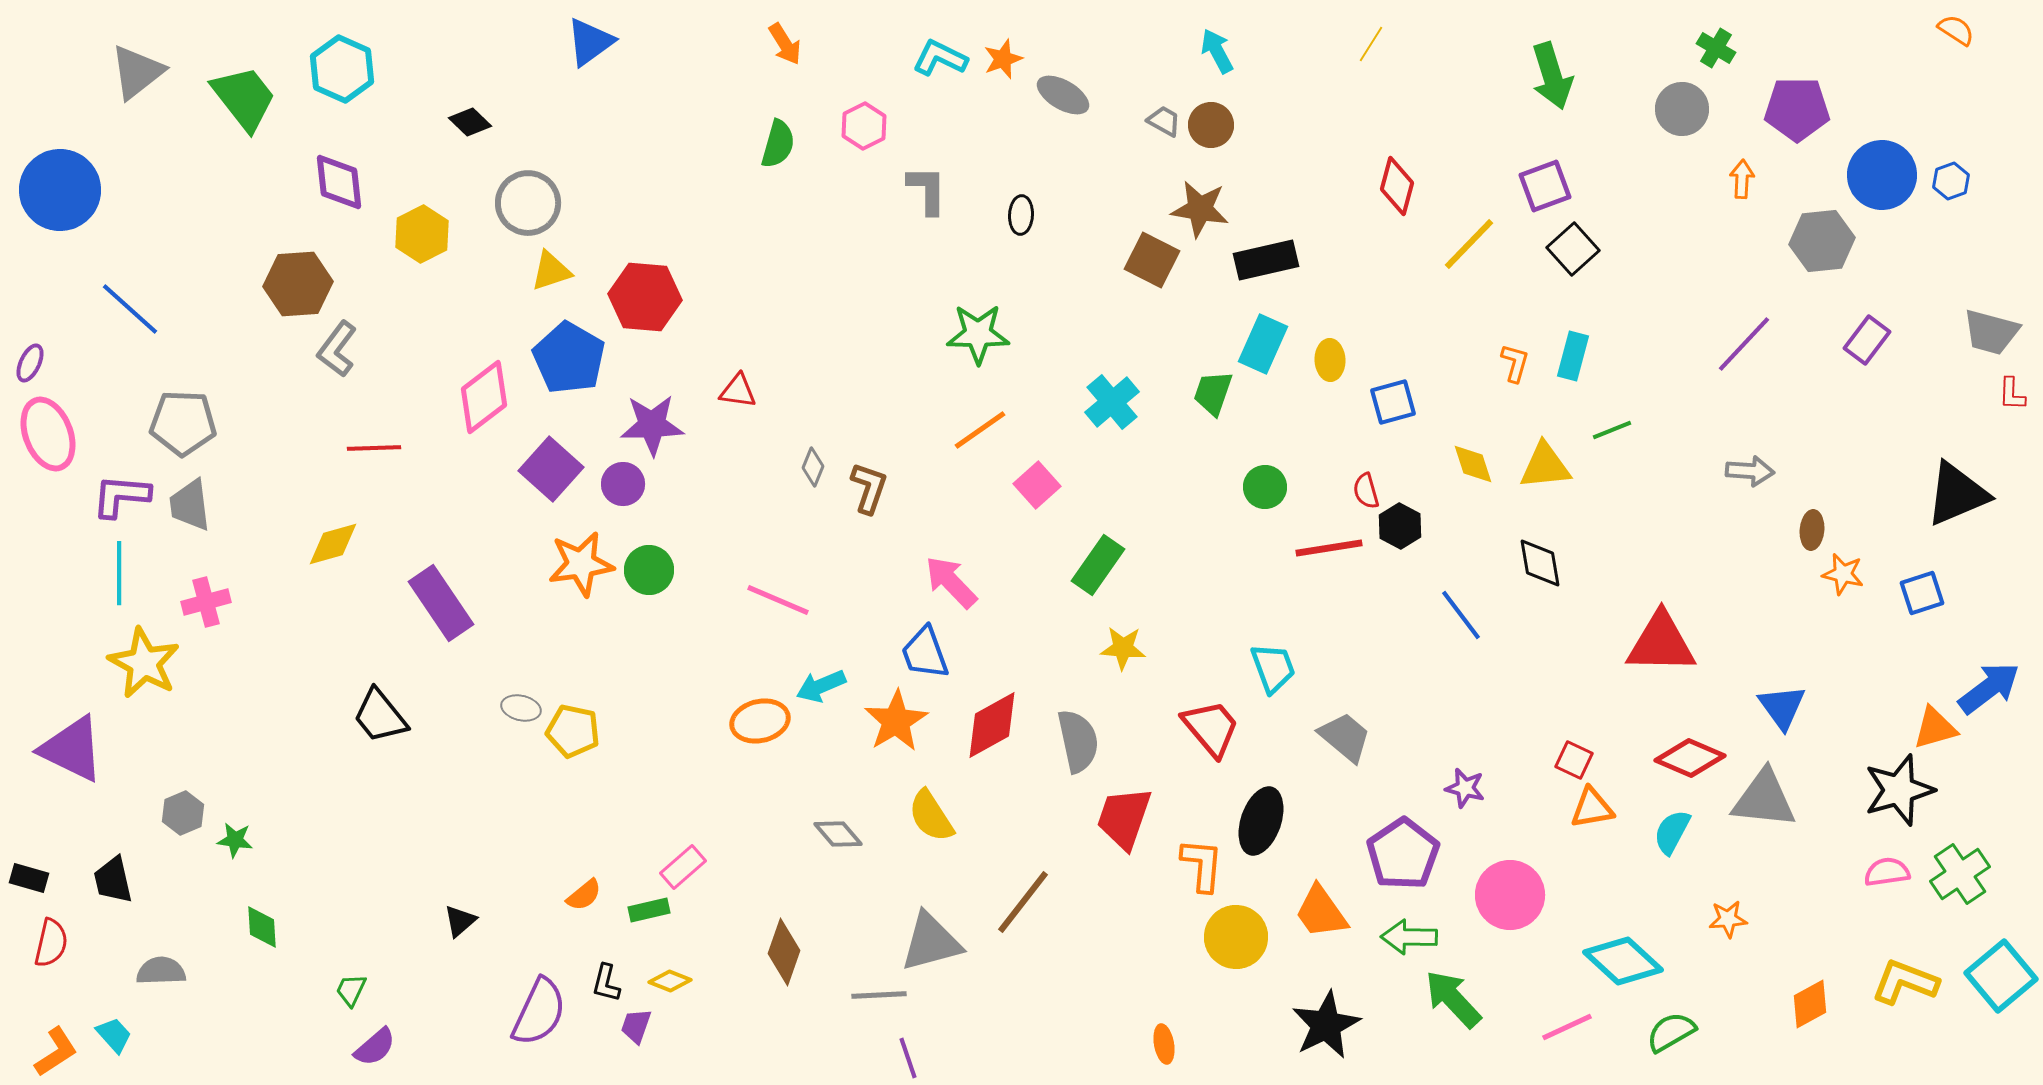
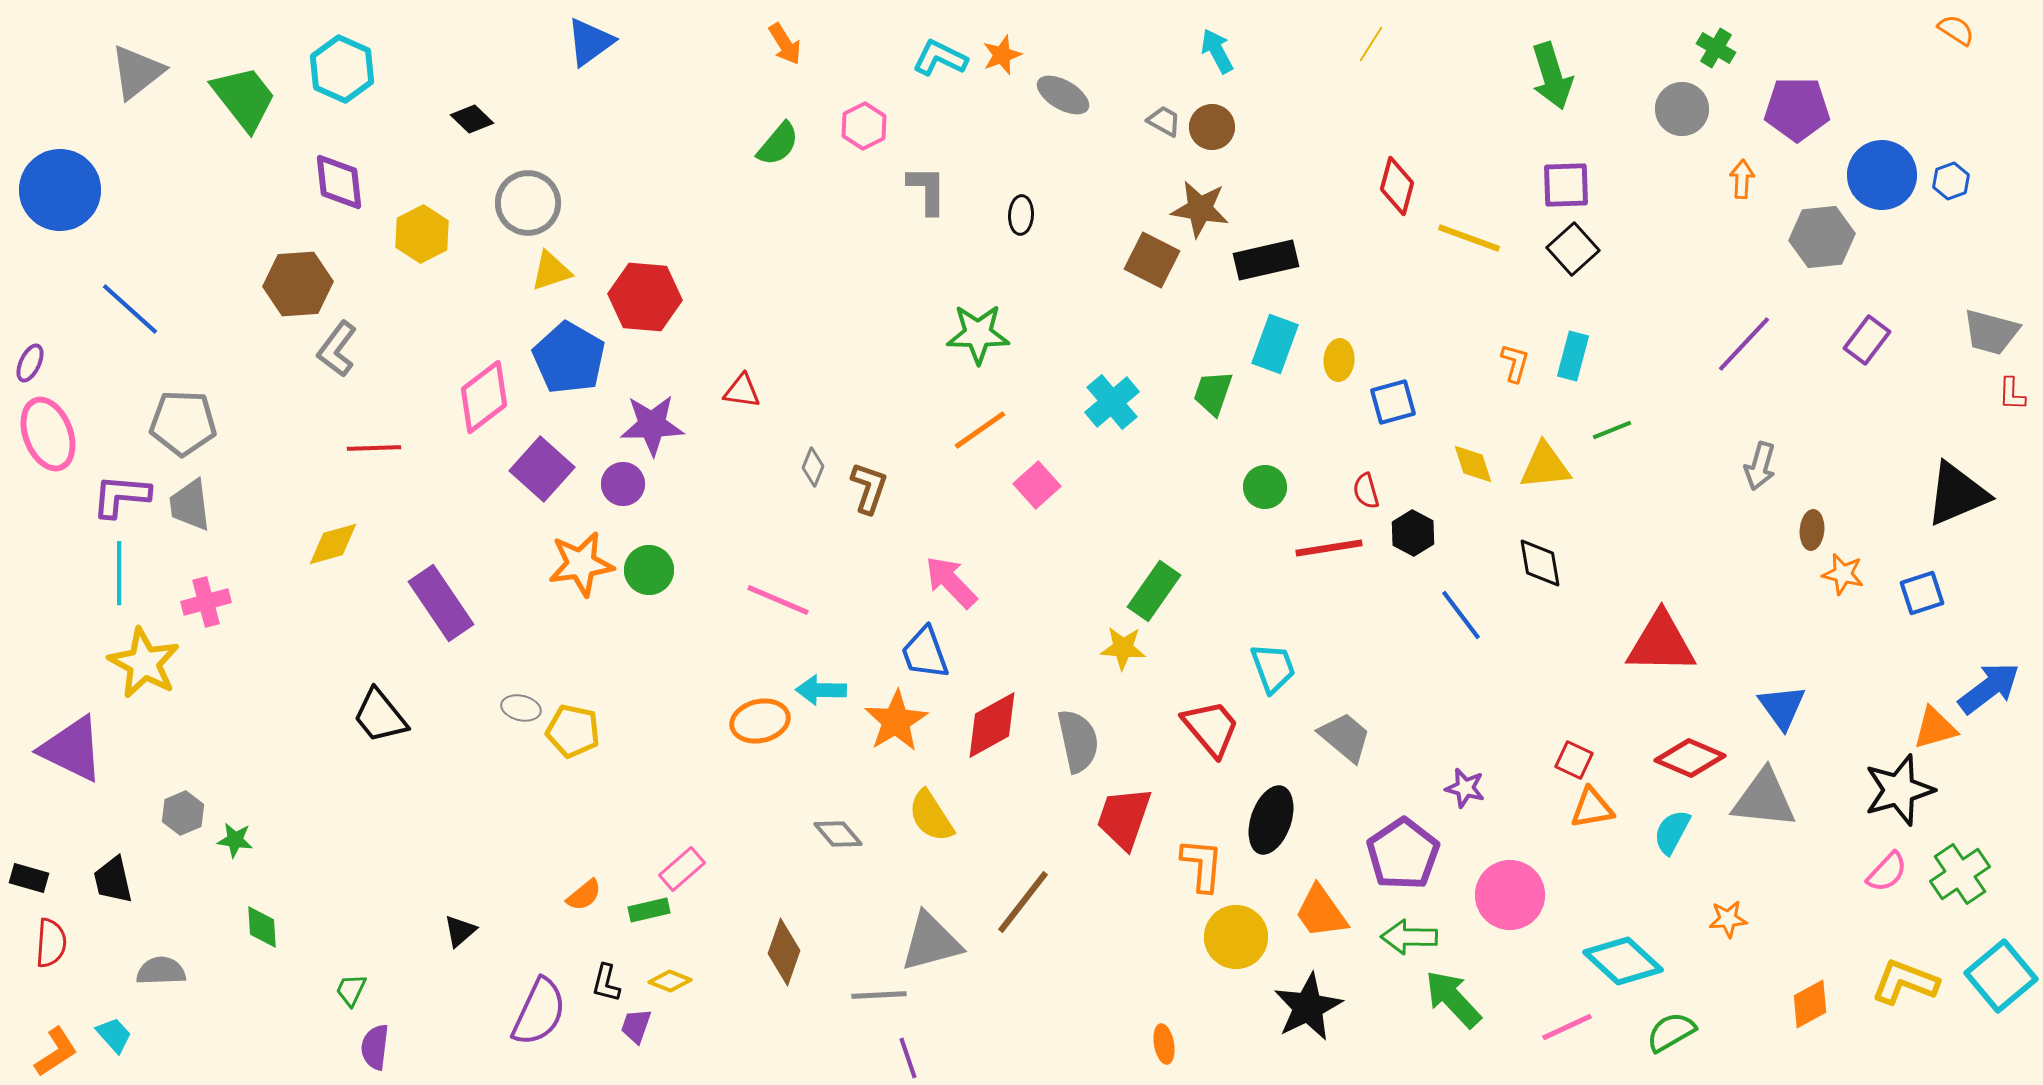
orange star at (1003, 59): moved 1 px left, 4 px up
black diamond at (470, 122): moved 2 px right, 3 px up
brown circle at (1211, 125): moved 1 px right, 2 px down
green semicircle at (778, 144): rotated 24 degrees clockwise
purple square at (1545, 186): moved 21 px right, 1 px up; rotated 18 degrees clockwise
gray hexagon at (1822, 241): moved 4 px up
yellow line at (1469, 244): moved 6 px up; rotated 66 degrees clockwise
cyan rectangle at (1263, 344): moved 12 px right; rotated 4 degrees counterclockwise
yellow ellipse at (1330, 360): moved 9 px right; rotated 6 degrees clockwise
red triangle at (738, 391): moved 4 px right
purple square at (551, 469): moved 9 px left
gray arrow at (1750, 471): moved 10 px right, 5 px up; rotated 102 degrees clockwise
black hexagon at (1400, 526): moved 13 px right, 7 px down
green rectangle at (1098, 565): moved 56 px right, 26 px down
cyan arrow at (821, 686): moved 4 px down; rotated 24 degrees clockwise
black ellipse at (1261, 821): moved 10 px right, 1 px up
pink rectangle at (683, 867): moved 1 px left, 2 px down
pink semicircle at (1887, 872): rotated 141 degrees clockwise
black triangle at (460, 921): moved 10 px down
red semicircle at (51, 943): rotated 9 degrees counterclockwise
black star at (1326, 1025): moved 18 px left, 18 px up
purple semicircle at (375, 1047): rotated 138 degrees clockwise
